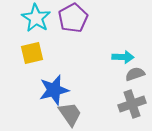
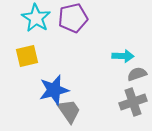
purple pentagon: rotated 16 degrees clockwise
yellow square: moved 5 px left, 3 px down
cyan arrow: moved 1 px up
gray semicircle: moved 2 px right
gray cross: moved 1 px right, 2 px up
gray trapezoid: moved 1 px left, 3 px up
